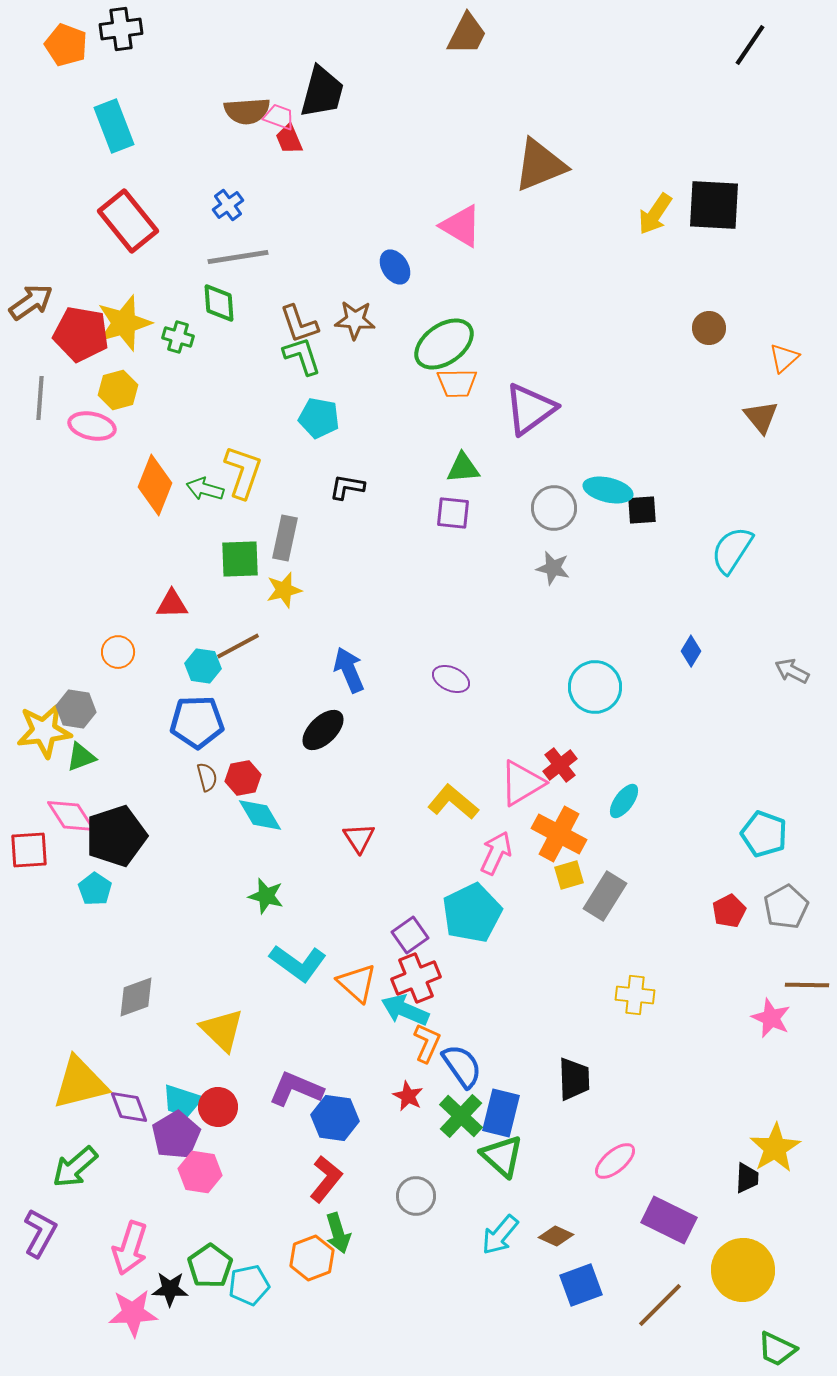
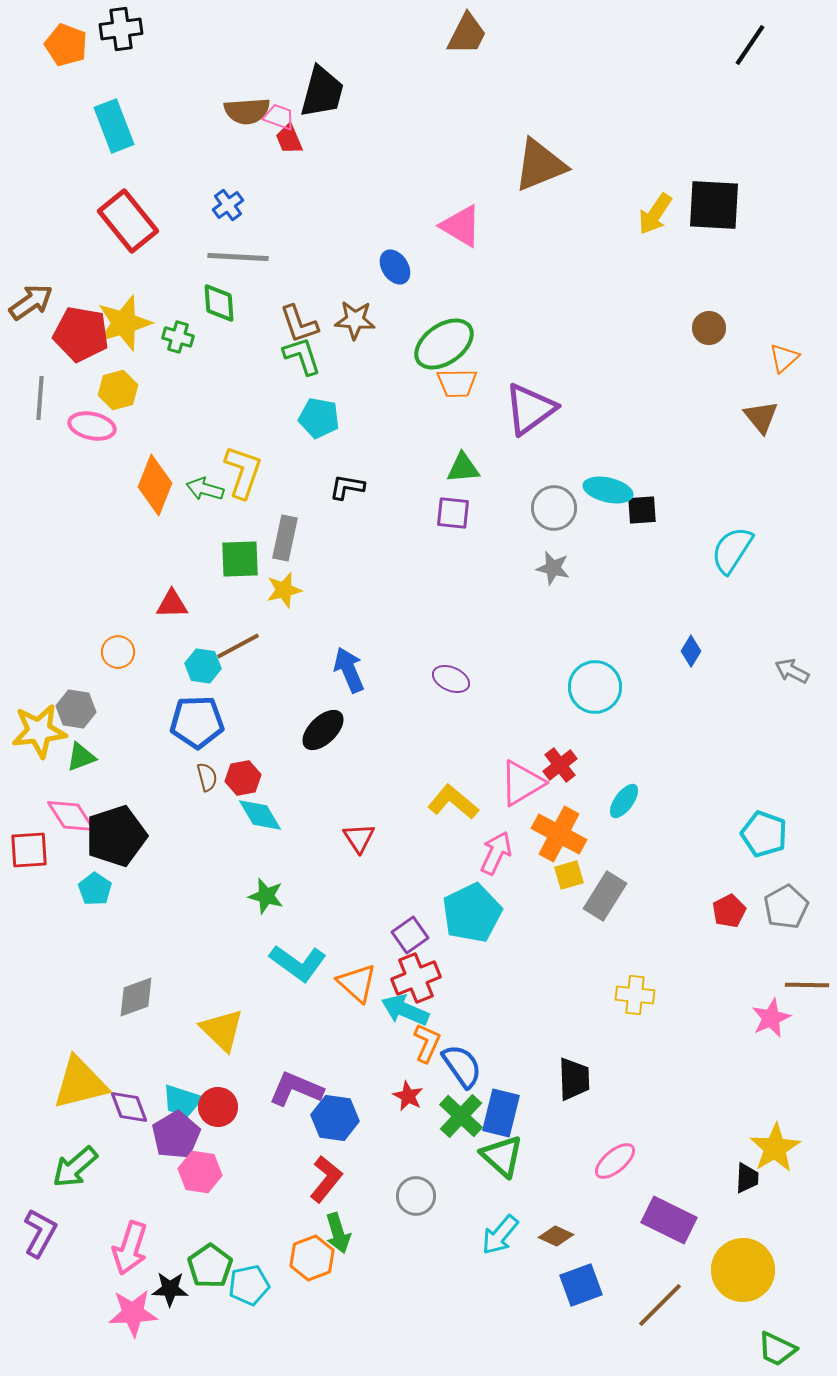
gray line at (238, 257): rotated 12 degrees clockwise
yellow star at (44, 731): moved 5 px left
pink star at (771, 1018): rotated 24 degrees clockwise
